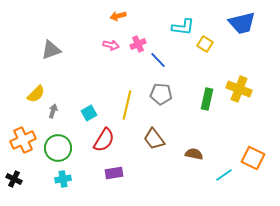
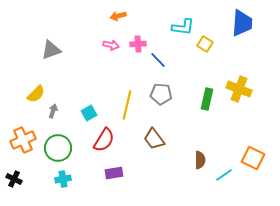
blue trapezoid: rotated 72 degrees counterclockwise
pink cross: rotated 21 degrees clockwise
brown semicircle: moved 6 px right, 6 px down; rotated 78 degrees clockwise
